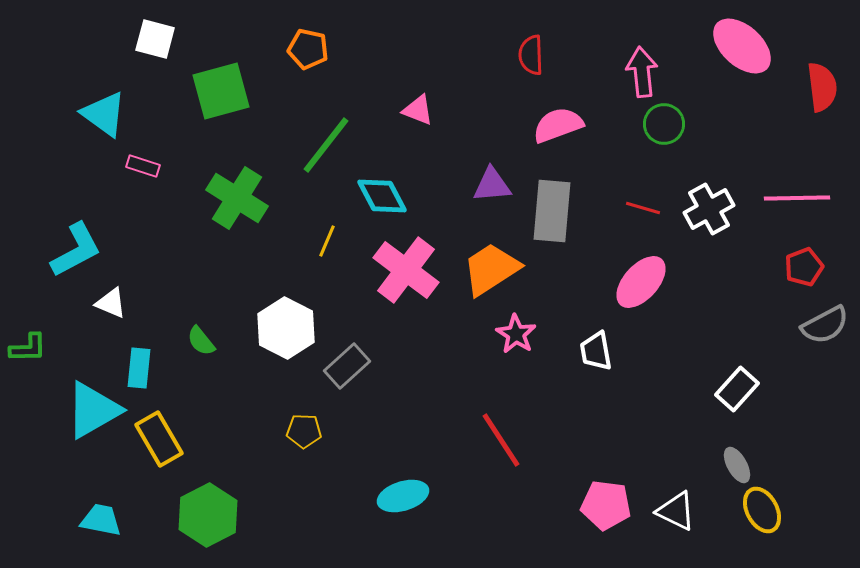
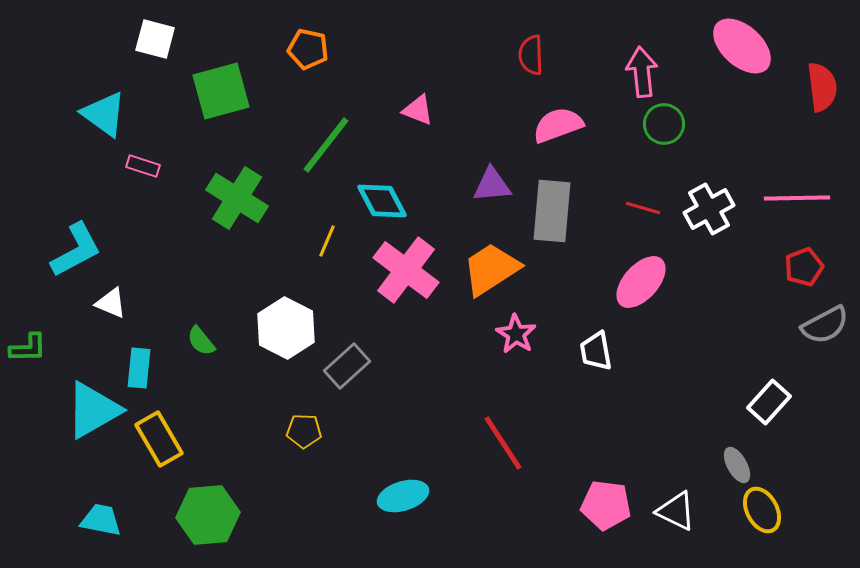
cyan diamond at (382, 196): moved 5 px down
white rectangle at (737, 389): moved 32 px right, 13 px down
red line at (501, 440): moved 2 px right, 3 px down
green hexagon at (208, 515): rotated 22 degrees clockwise
